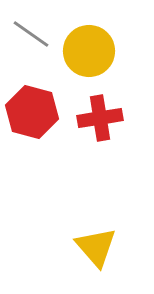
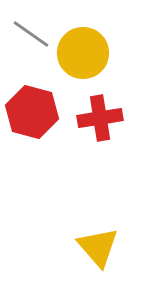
yellow circle: moved 6 px left, 2 px down
yellow triangle: moved 2 px right
